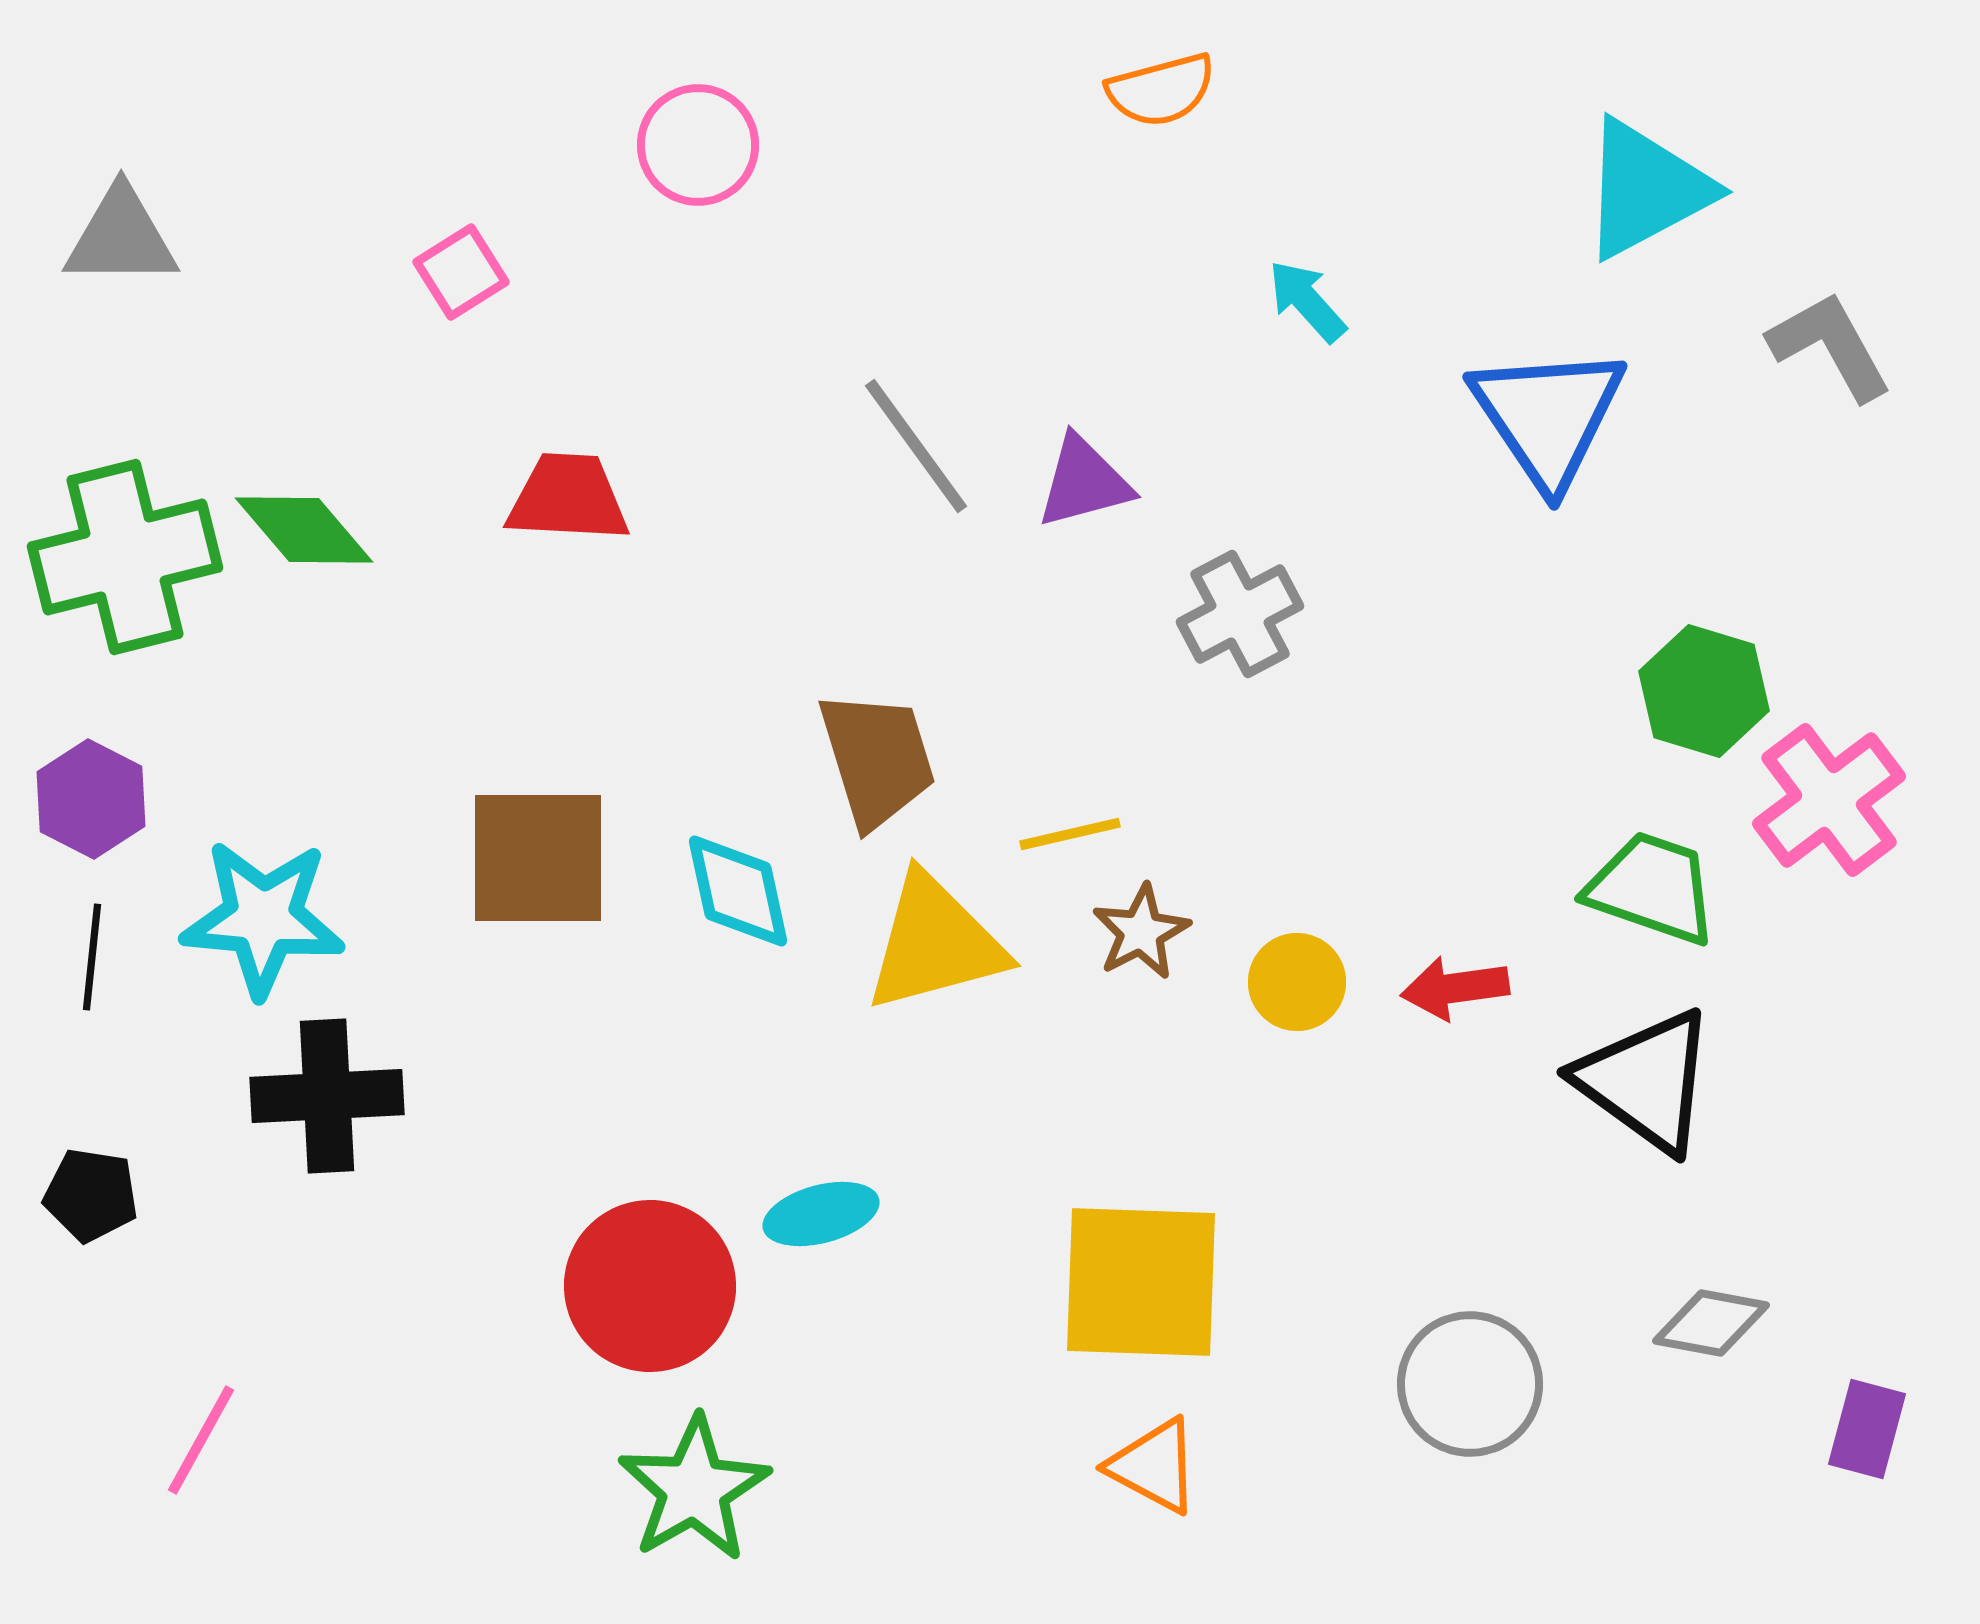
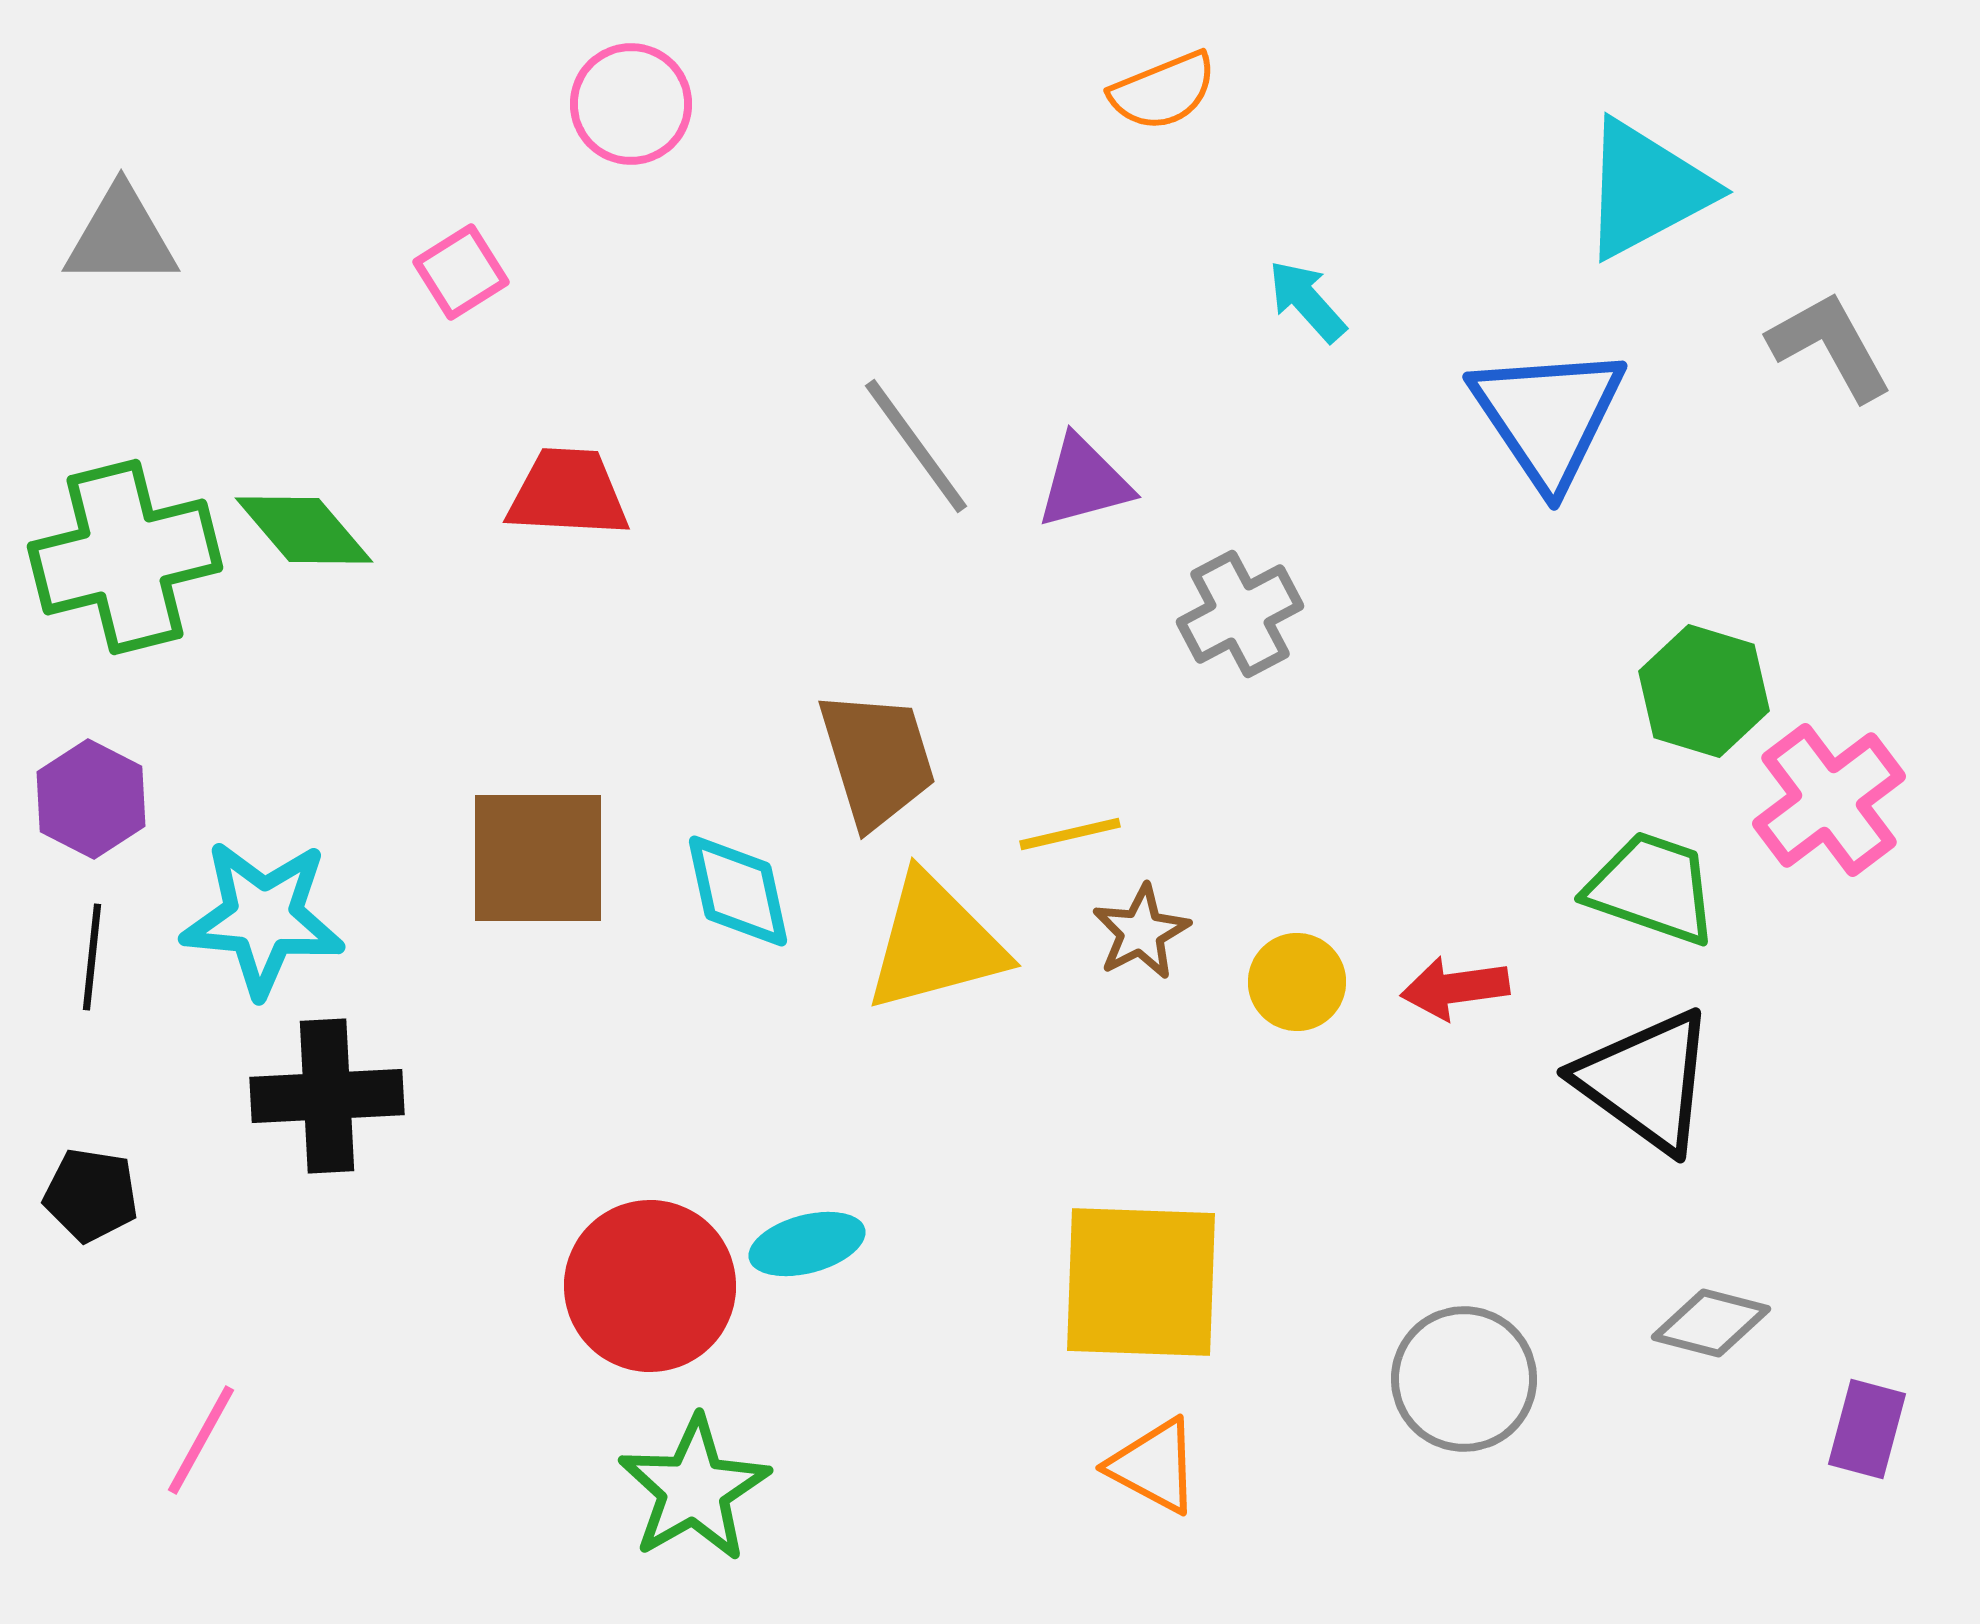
orange semicircle: moved 2 px right, 1 px down; rotated 7 degrees counterclockwise
pink circle: moved 67 px left, 41 px up
red trapezoid: moved 5 px up
cyan ellipse: moved 14 px left, 30 px down
gray diamond: rotated 4 degrees clockwise
gray circle: moved 6 px left, 5 px up
